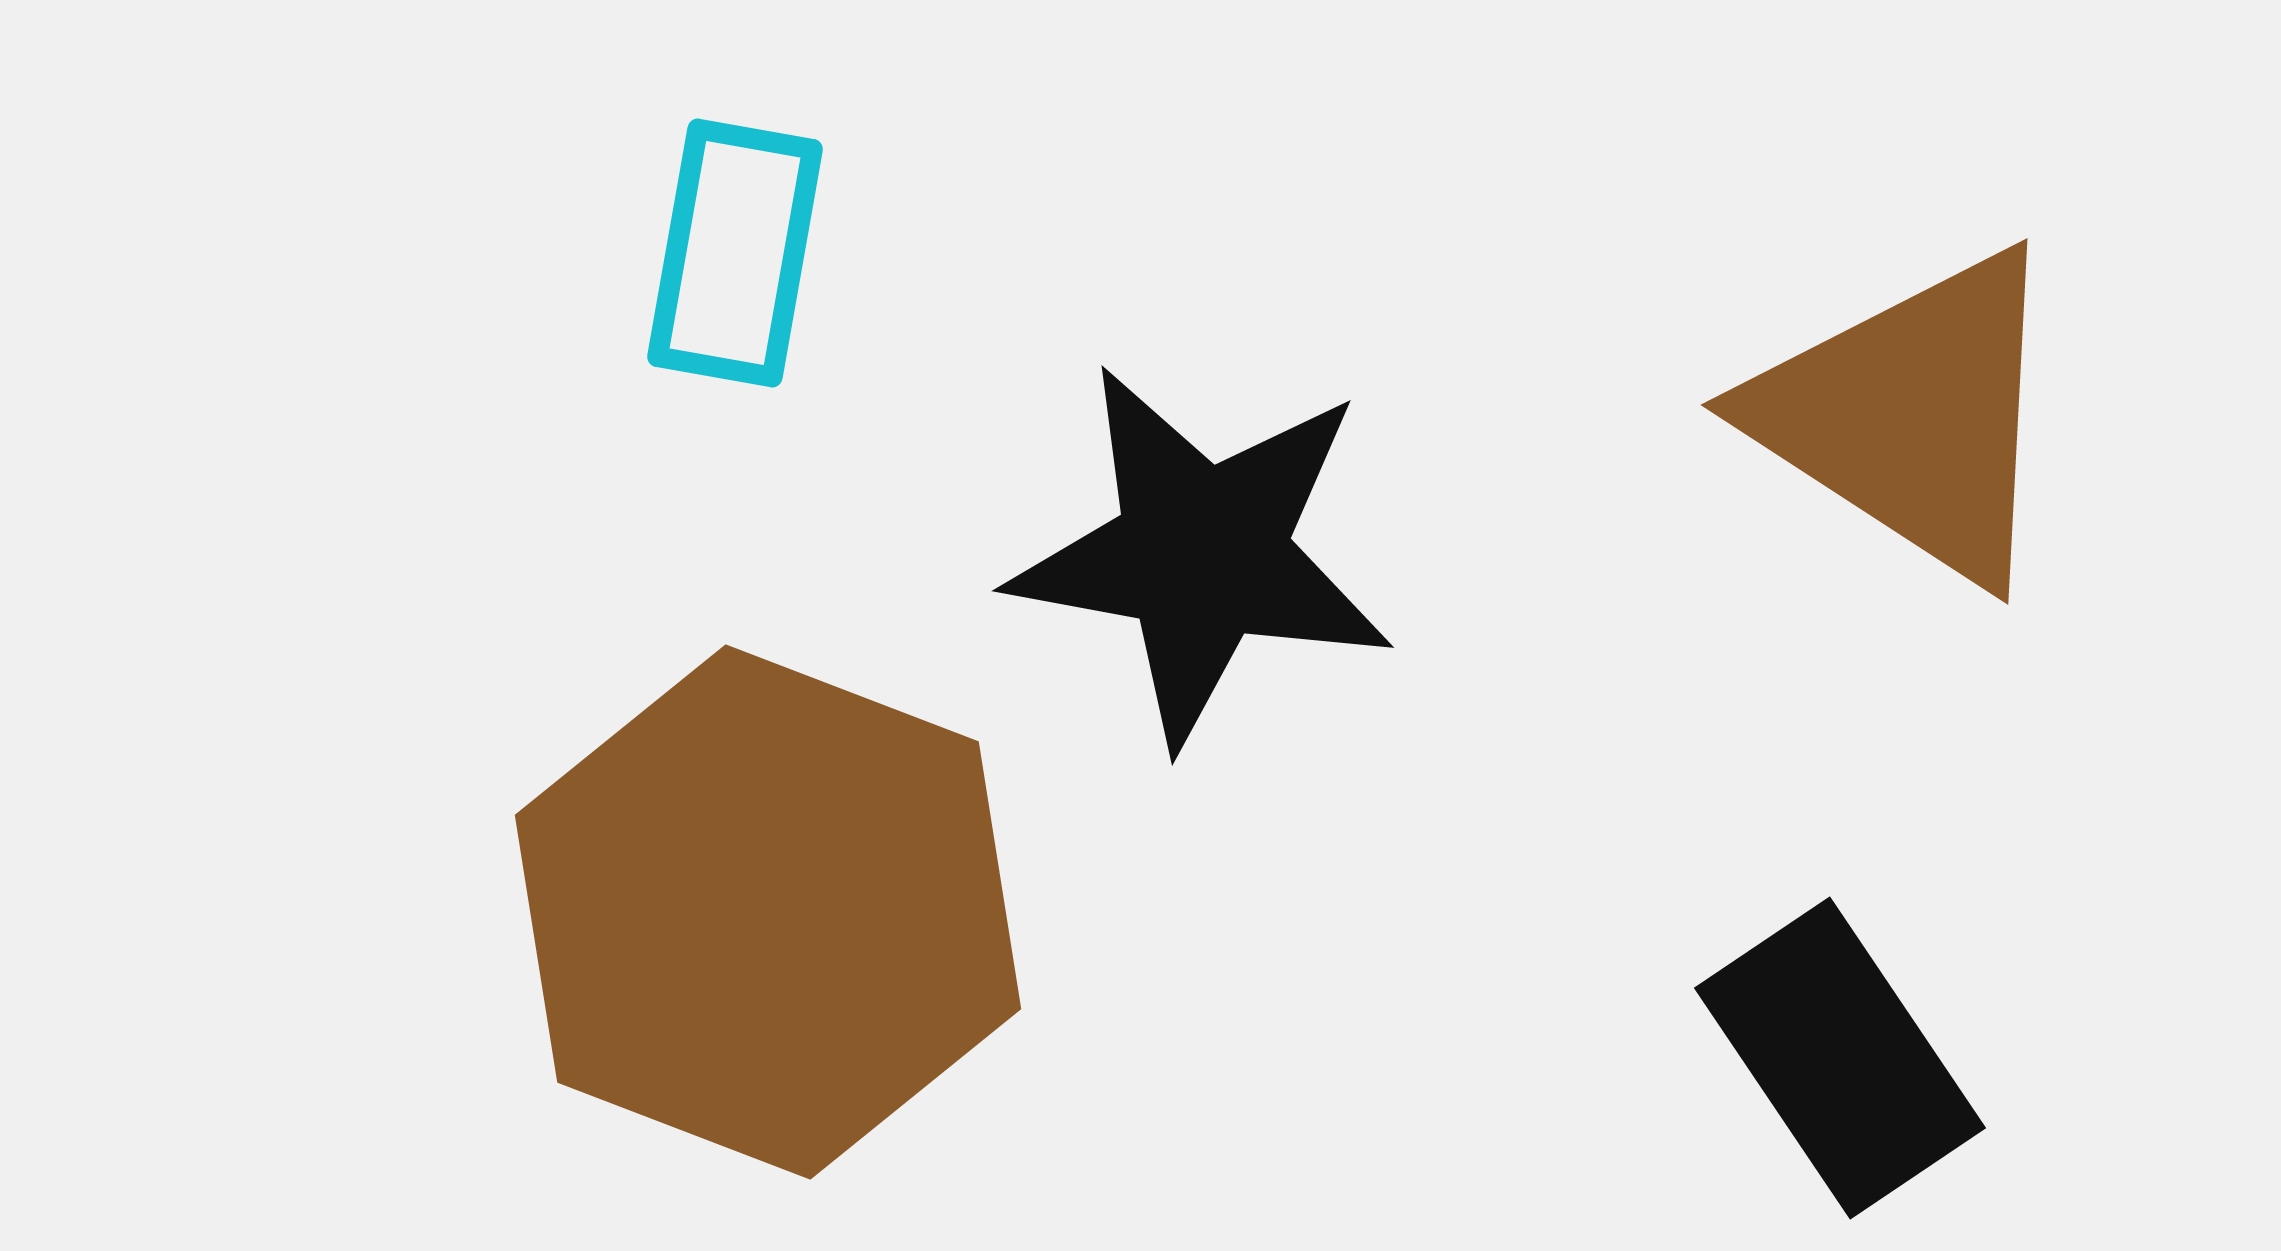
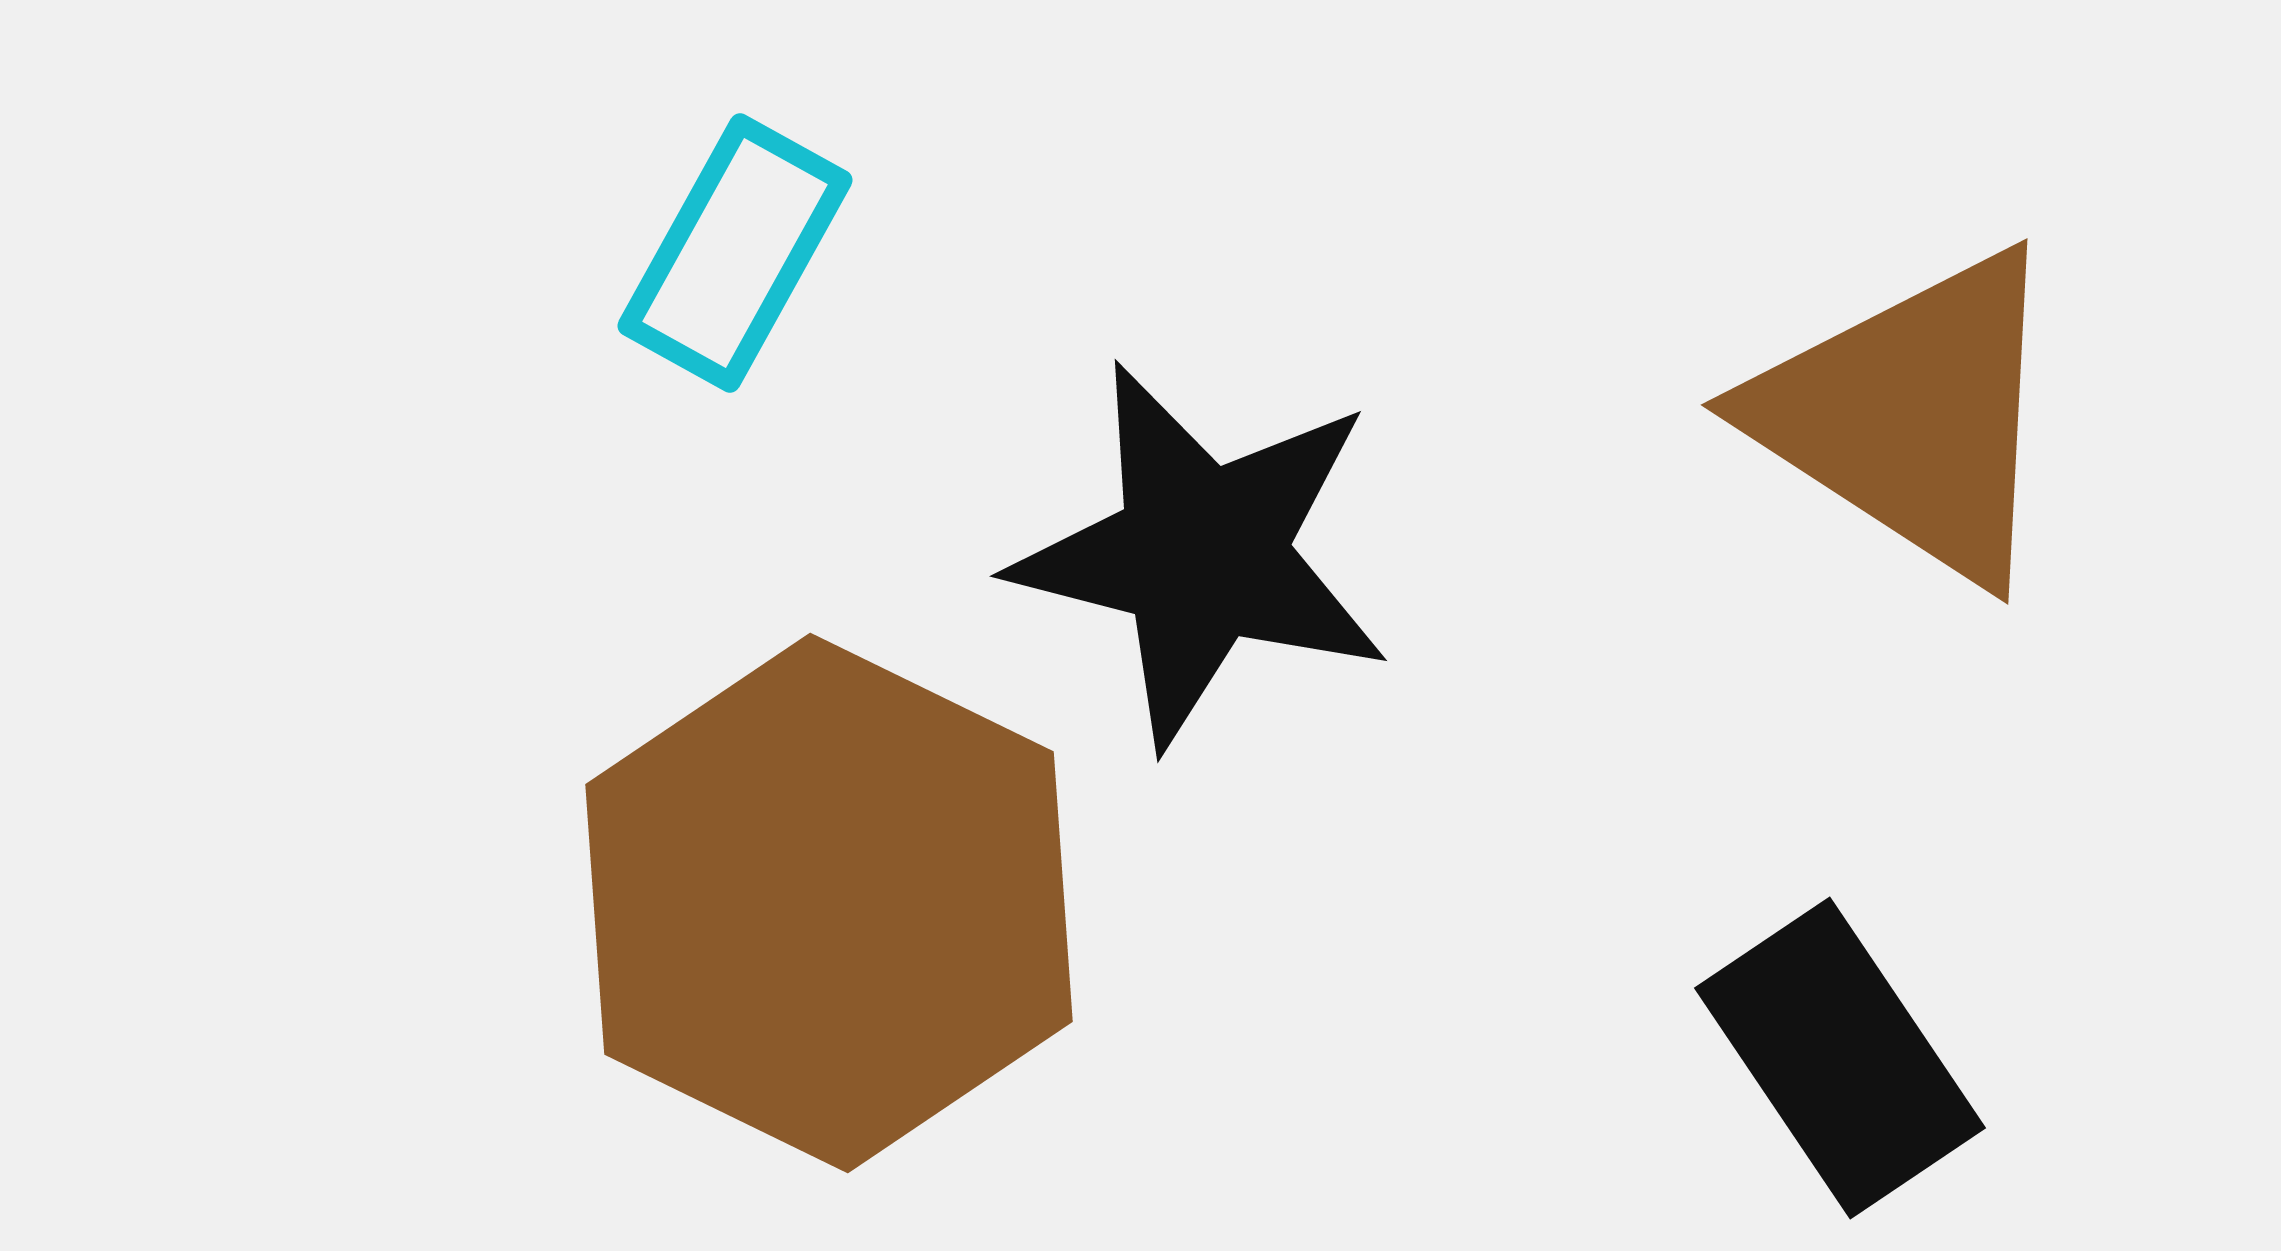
cyan rectangle: rotated 19 degrees clockwise
black star: rotated 4 degrees clockwise
brown hexagon: moved 61 px right, 9 px up; rotated 5 degrees clockwise
